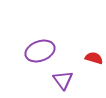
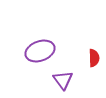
red semicircle: rotated 72 degrees clockwise
